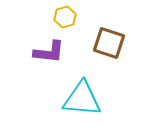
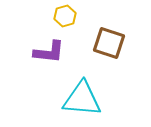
yellow hexagon: moved 1 px up
